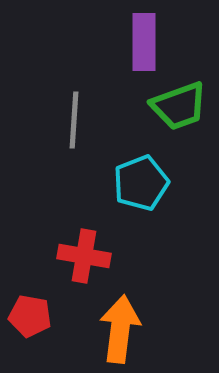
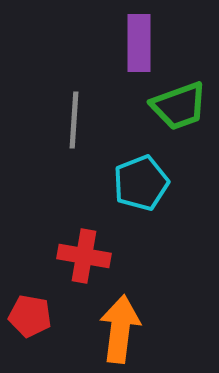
purple rectangle: moved 5 px left, 1 px down
